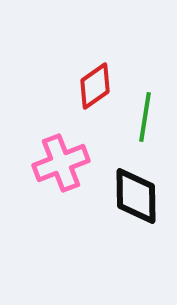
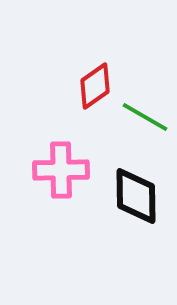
green line: rotated 69 degrees counterclockwise
pink cross: moved 7 px down; rotated 20 degrees clockwise
